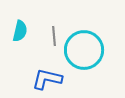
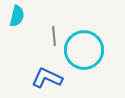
cyan semicircle: moved 3 px left, 15 px up
blue L-shape: moved 1 px up; rotated 12 degrees clockwise
